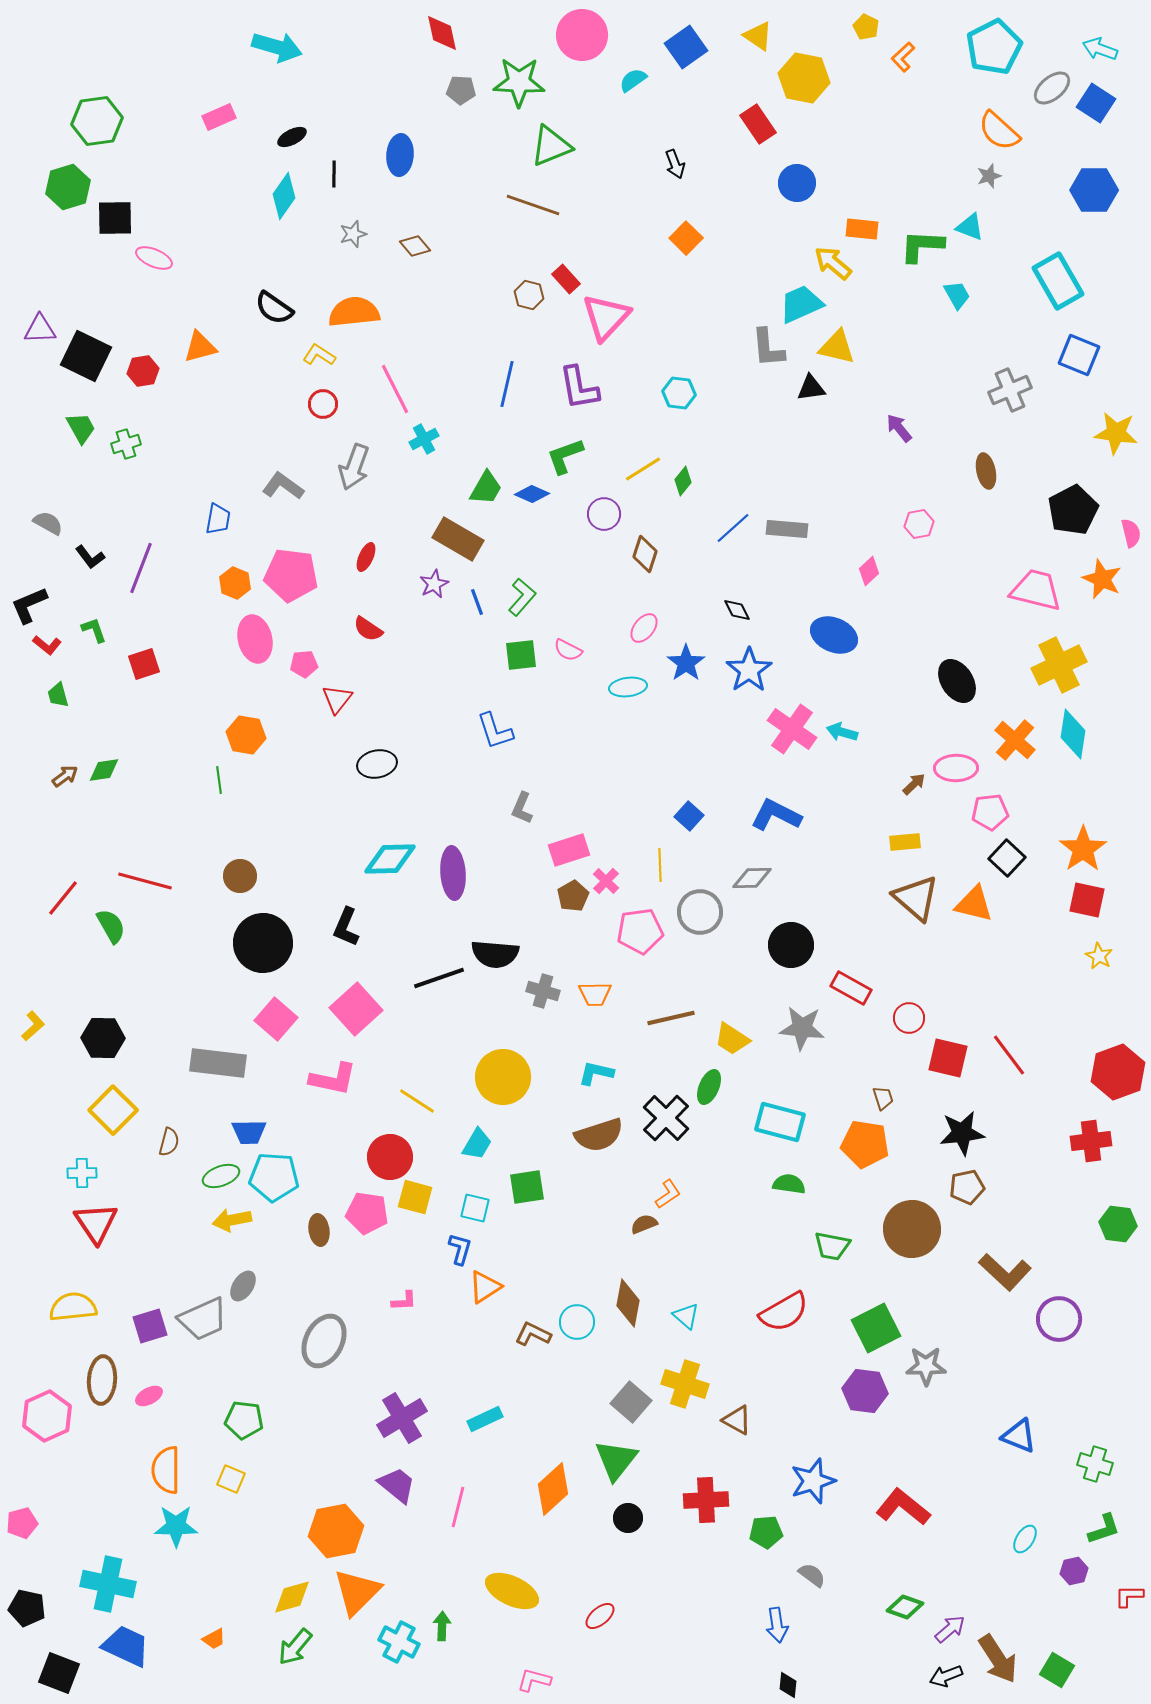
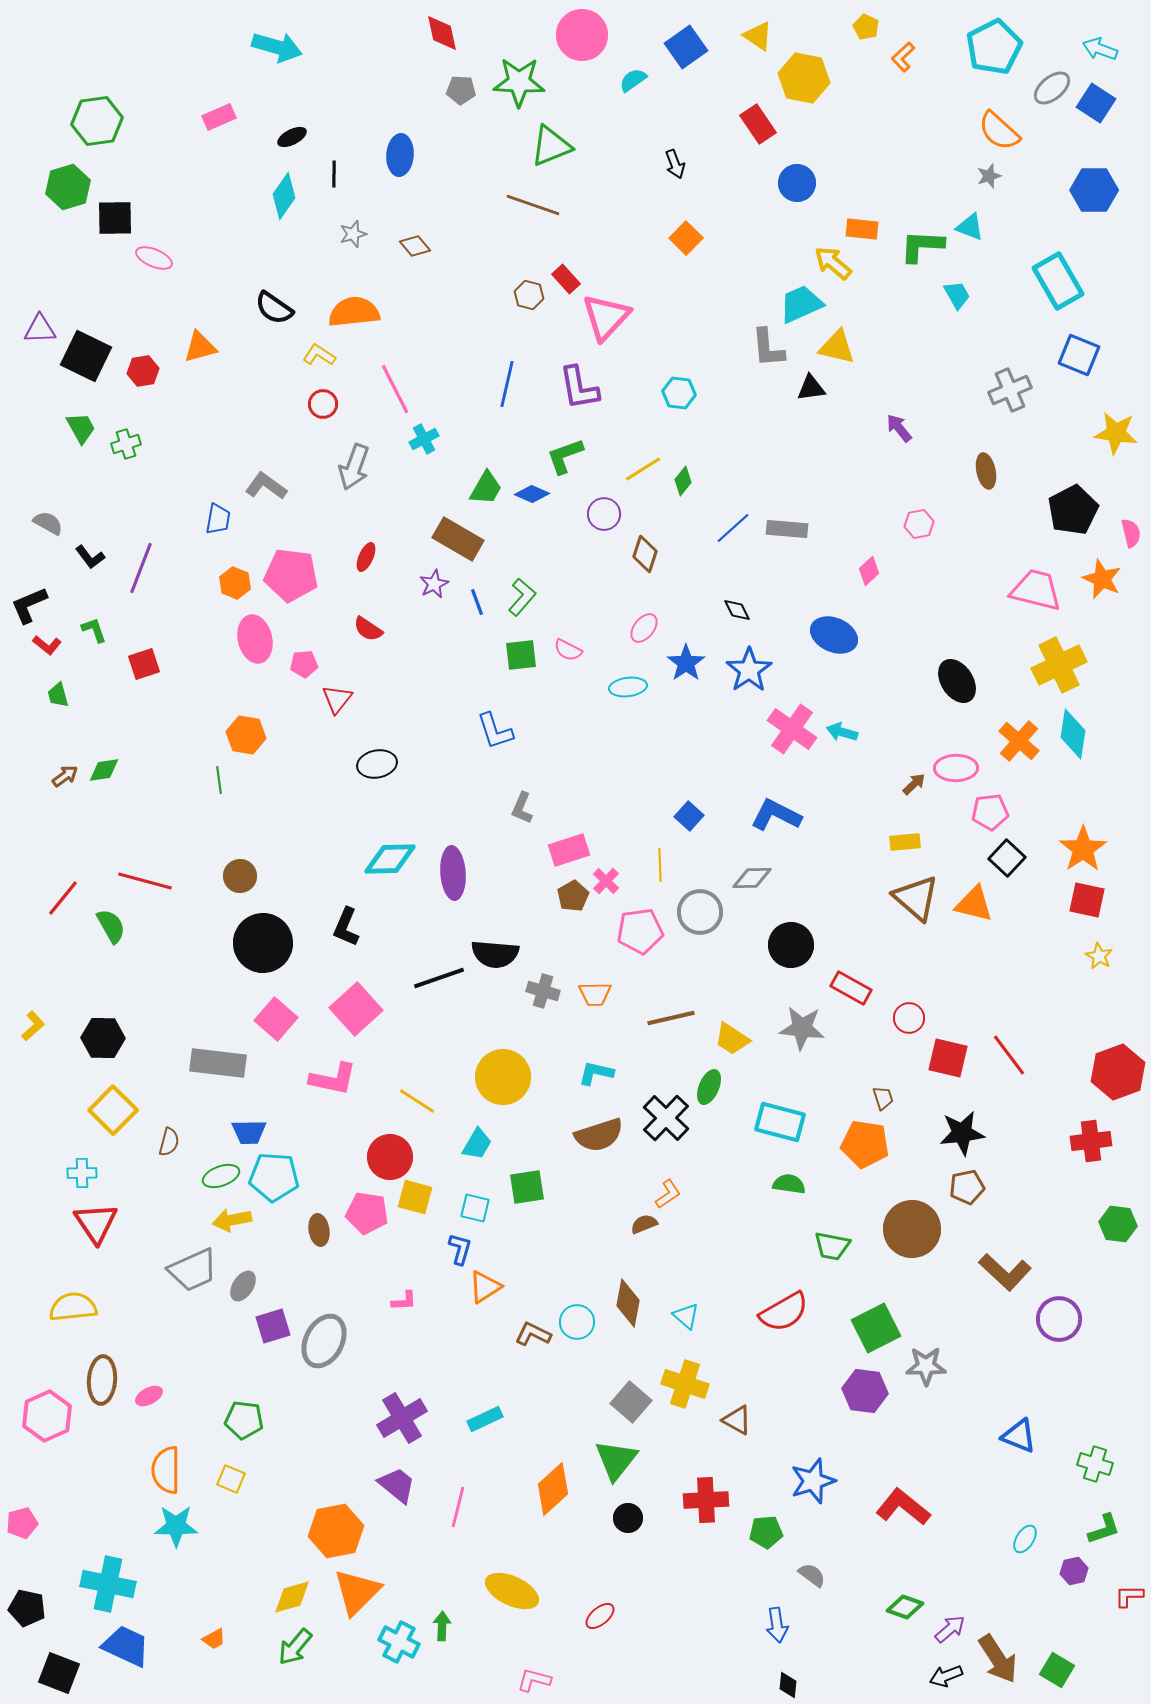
gray L-shape at (283, 486): moved 17 px left
orange cross at (1015, 740): moved 4 px right, 1 px down
gray trapezoid at (203, 1319): moved 10 px left, 49 px up
purple square at (150, 1326): moved 123 px right
